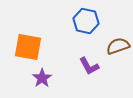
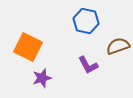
orange square: rotated 16 degrees clockwise
purple L-shape: moved 1 px left, 1 px up
purple star: rotated 18 degrees clockwise
